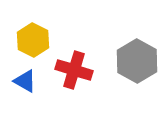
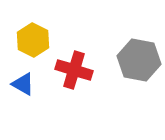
gray hexagon: moved 2 px right, 1 px up; rotated 18 degrees counterclockwise
blue triangle: moved 2 px left, 3 px down
